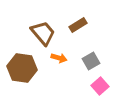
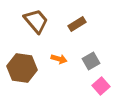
brown rectangle: moved 1 px left, 1 px up
brown trapezoid: moved 7 px left, 12 px up
orange arrow: moved 1 px down
pink square: moved 1 px right
